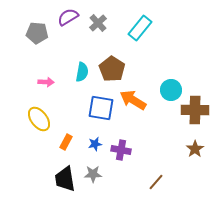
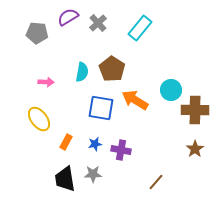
orange arrow: moved 2 px right
